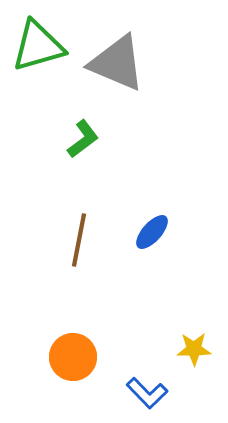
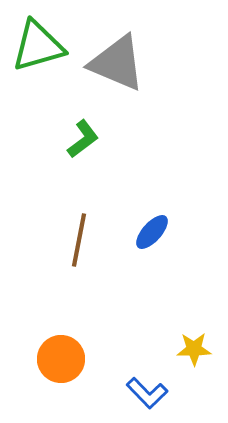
orange circle: moved 12 px left, 2 px down
